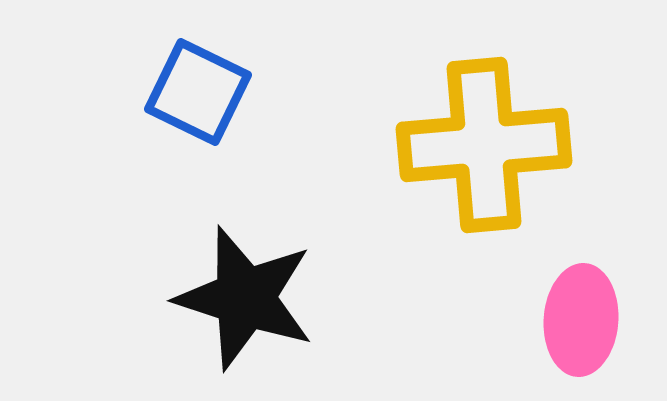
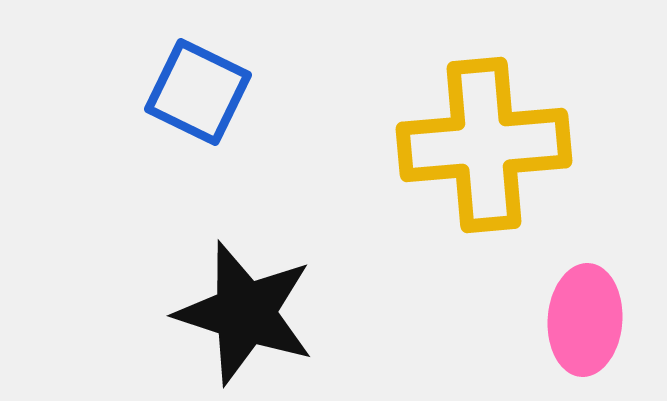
black star: moved 15 px down
pink ellipse: moved 4 px right
